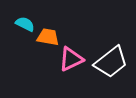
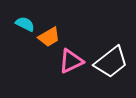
orange trapezoid: moved 1 px right; rotated 140 degrees clockwise
pink triangle: moved 2 px down
